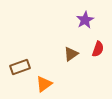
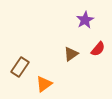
red semicircle: rotated 21 degrees clockwise
brown rectangle: rotated 36 degrees counterclockwise
